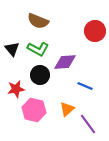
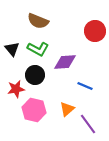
black circle: moved 5 px left
